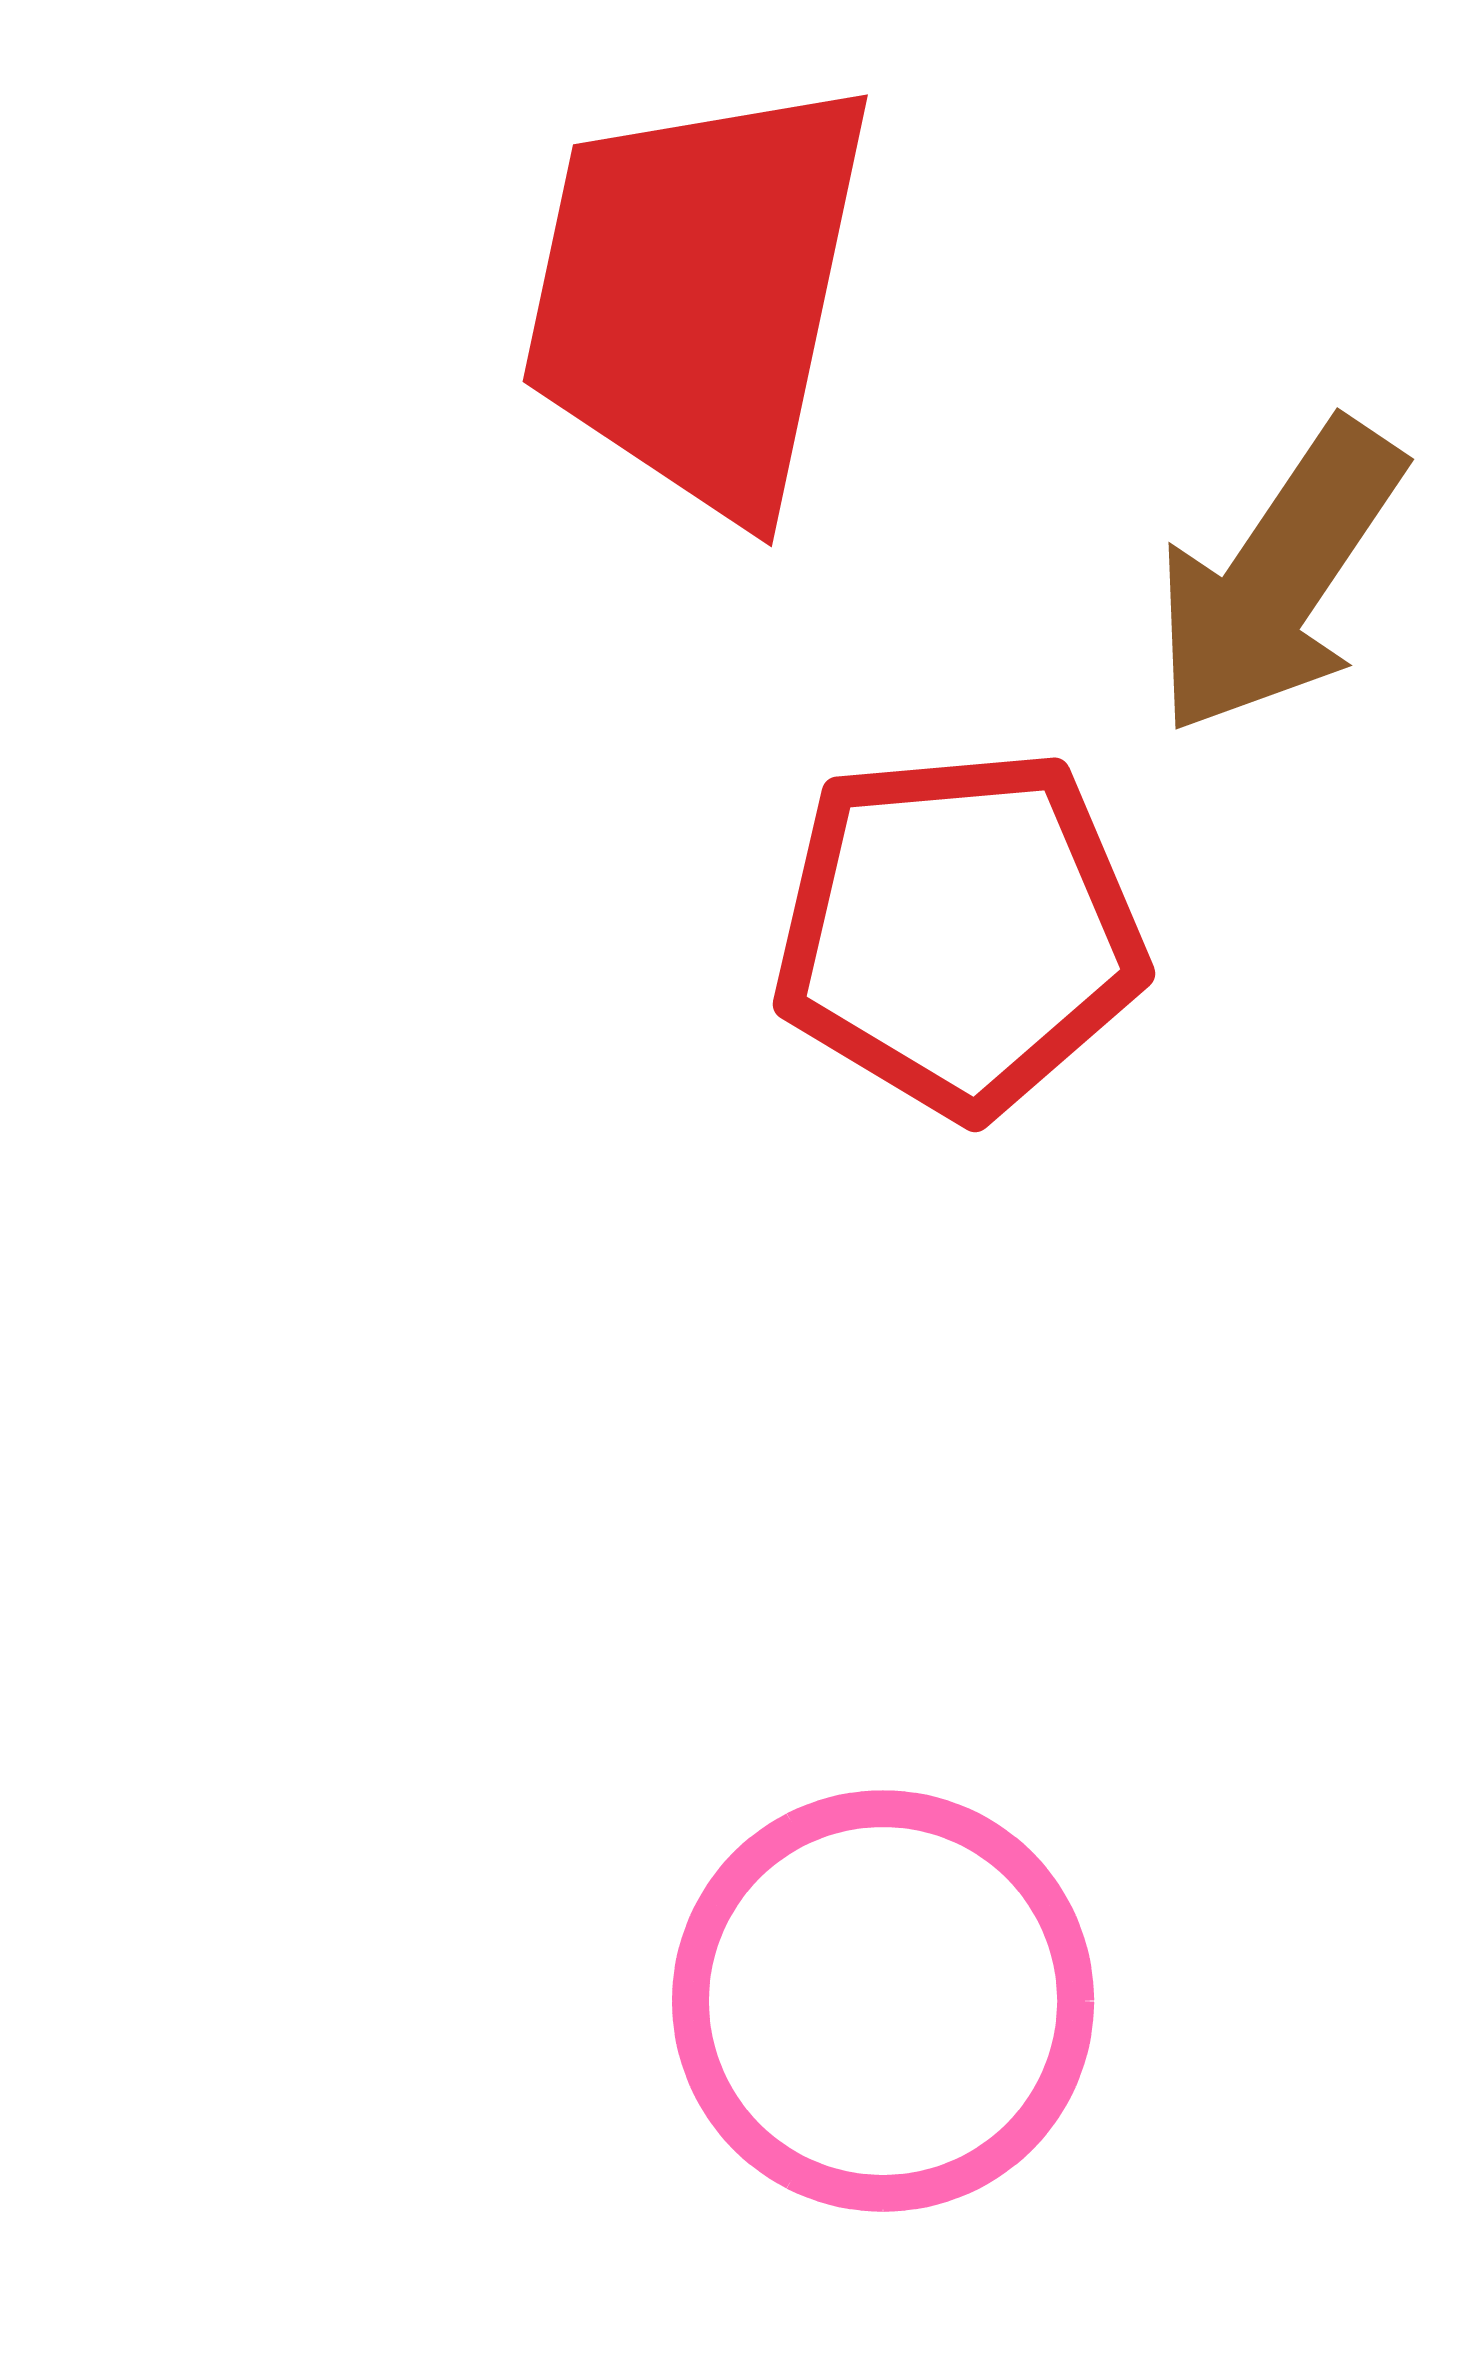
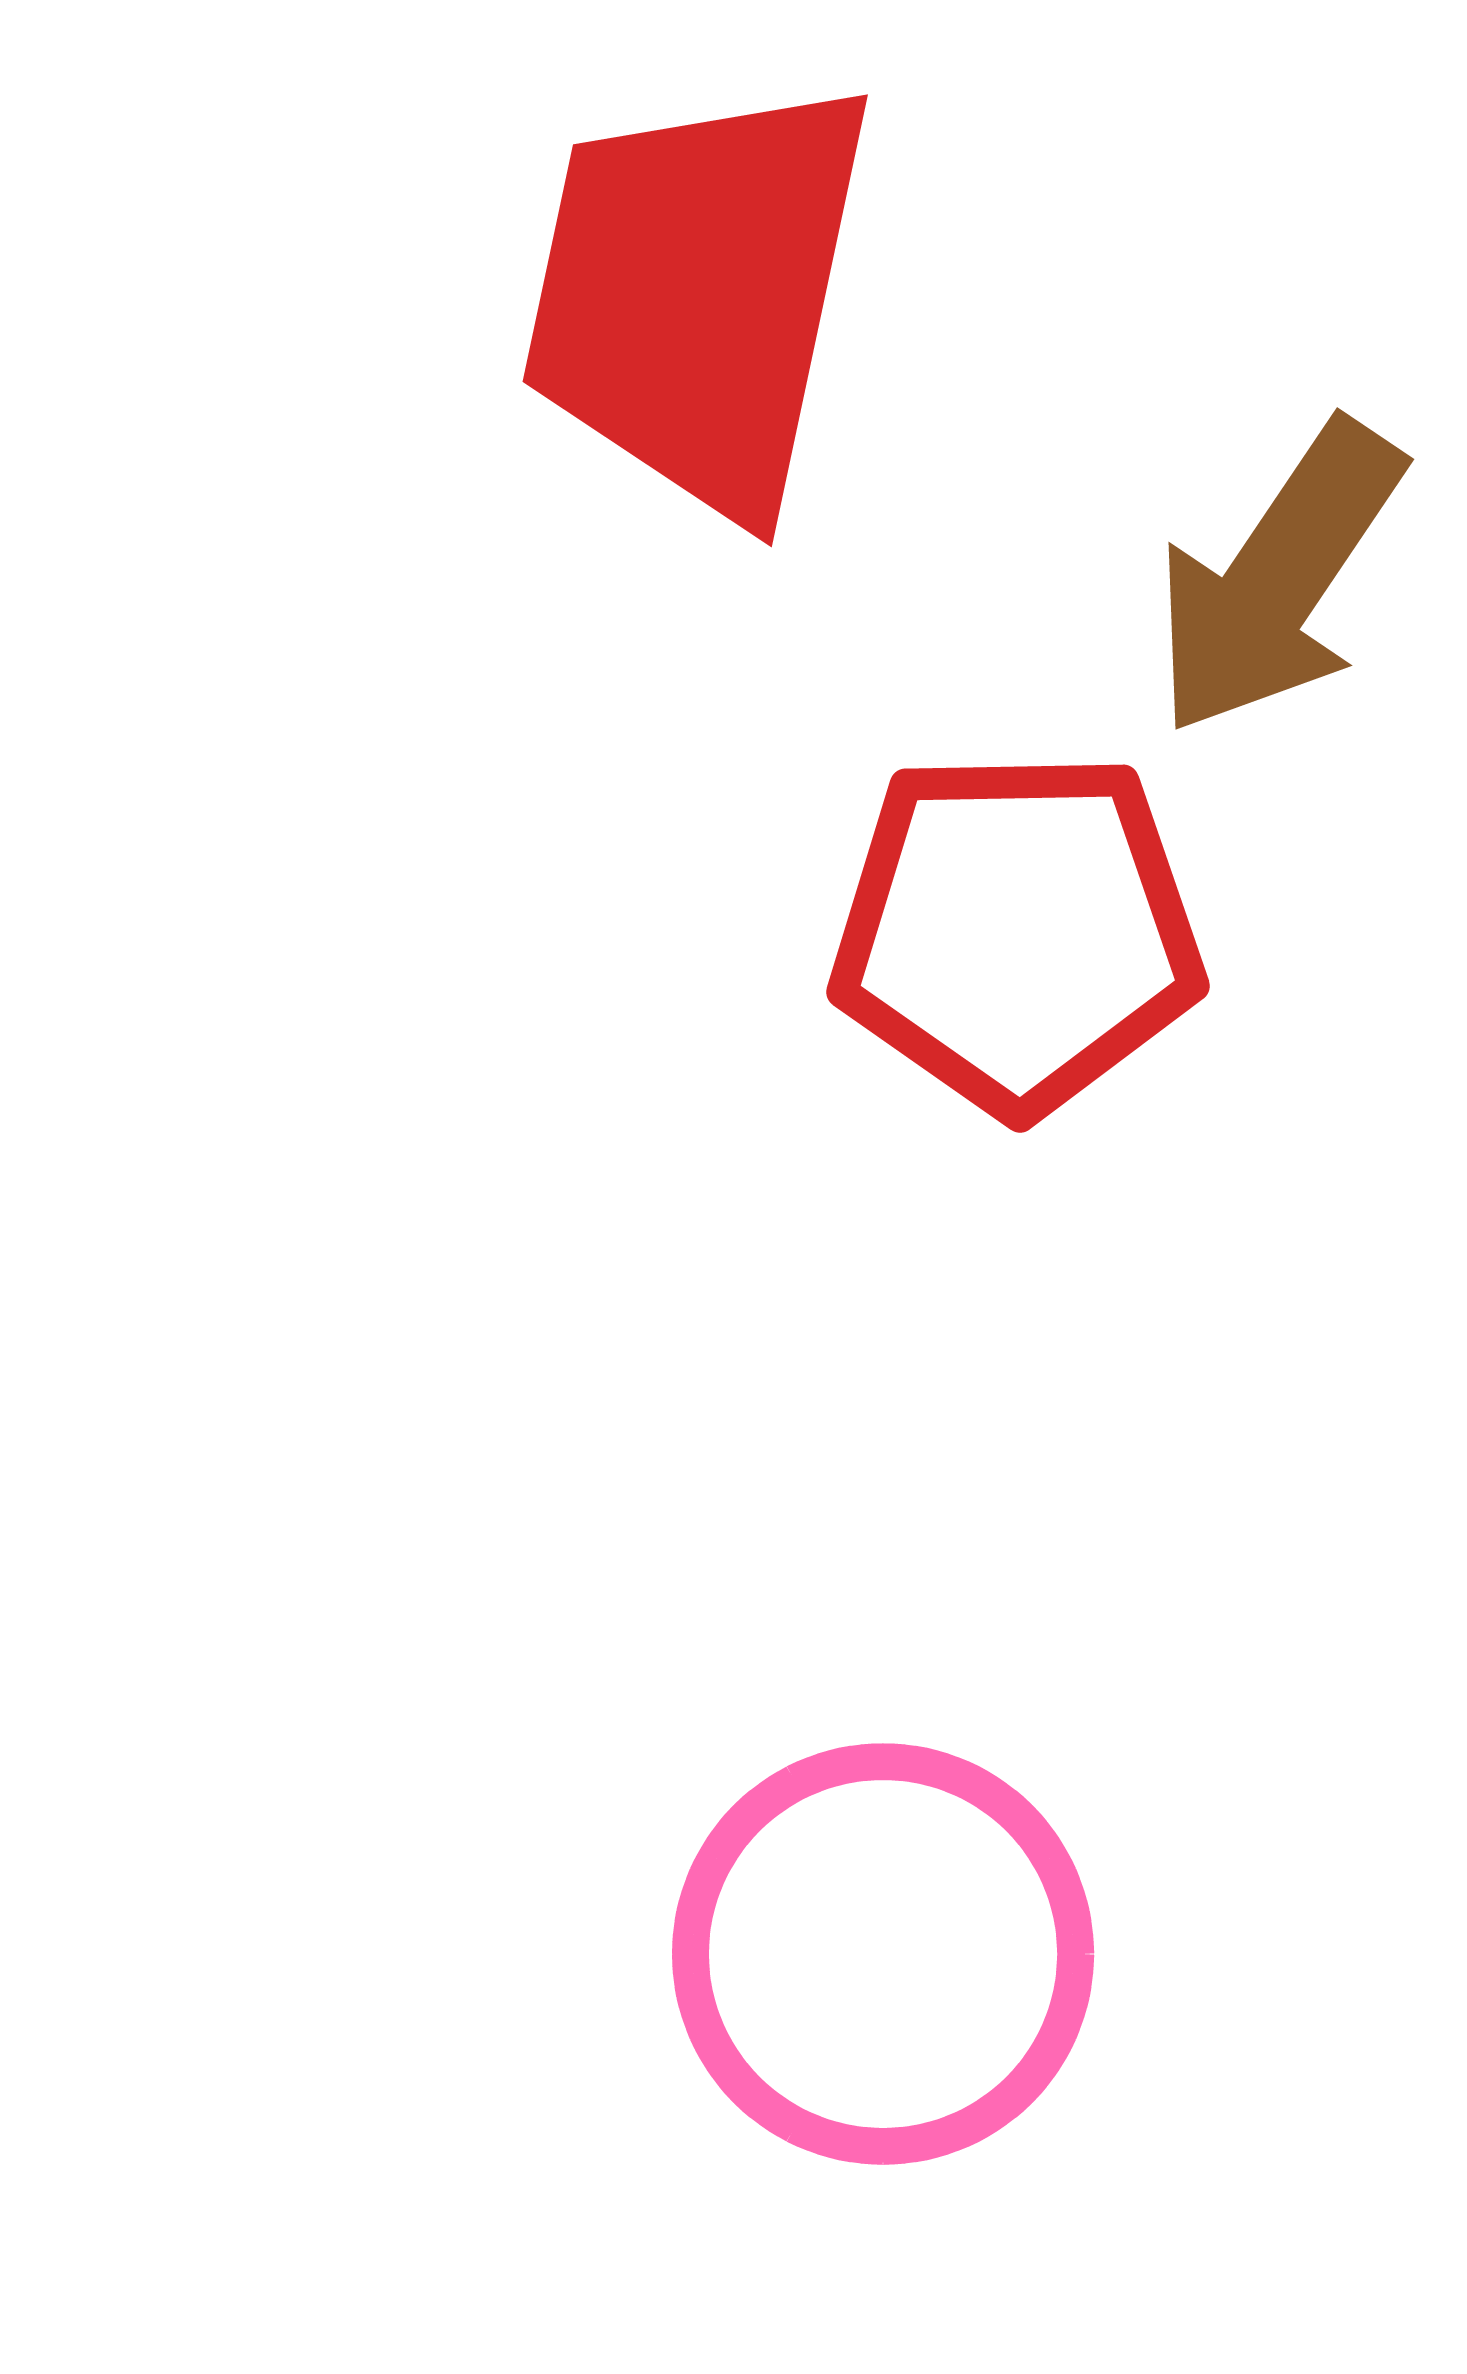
red pentagon: moved 58 px right; rotated 4 degrees clockwise
pink circle: moved 47 px up
